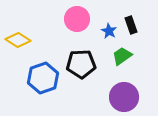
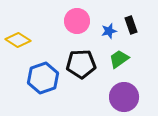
pink circle: moved 2 px down
blue star: rotated 28 degrees clockwise
green trapezoid: moved 3 px left, 3 px down
